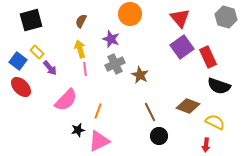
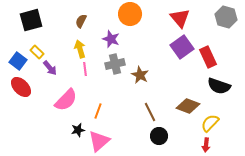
gray cross: rotated 12 degrees clockwise
yellow semicircle: moved 5 px left, 1 px down; rotated 72 degrees counterclockwise
pink triangle: rotated 15 degrees counterclockwise
